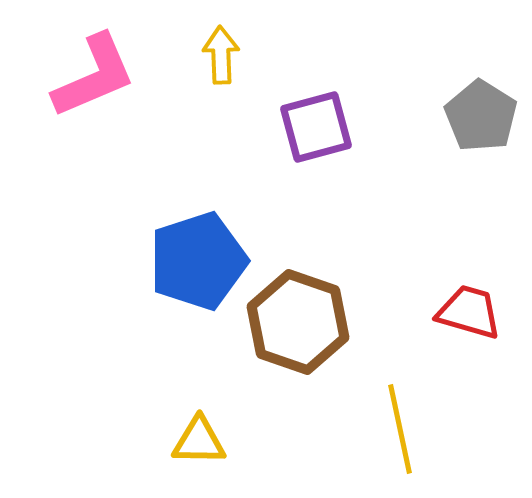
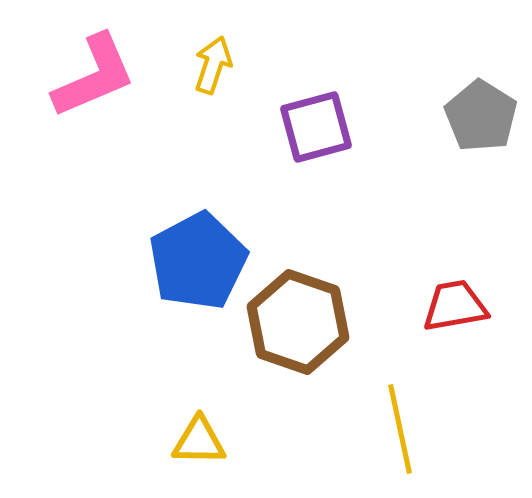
yellow arrow: moved 8 px left, 10 px down; rotated 20 degrees clockwise
blue pentagon: rotated 10 degrees counterclockwise
red trapezoid: moved 14 px left, 6 px up; rotated 26 degrees counterclockwise
